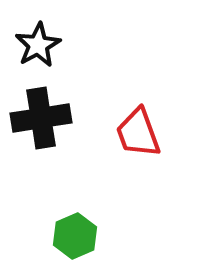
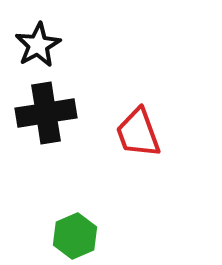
black cross: moved 5 px right, 5 px up
